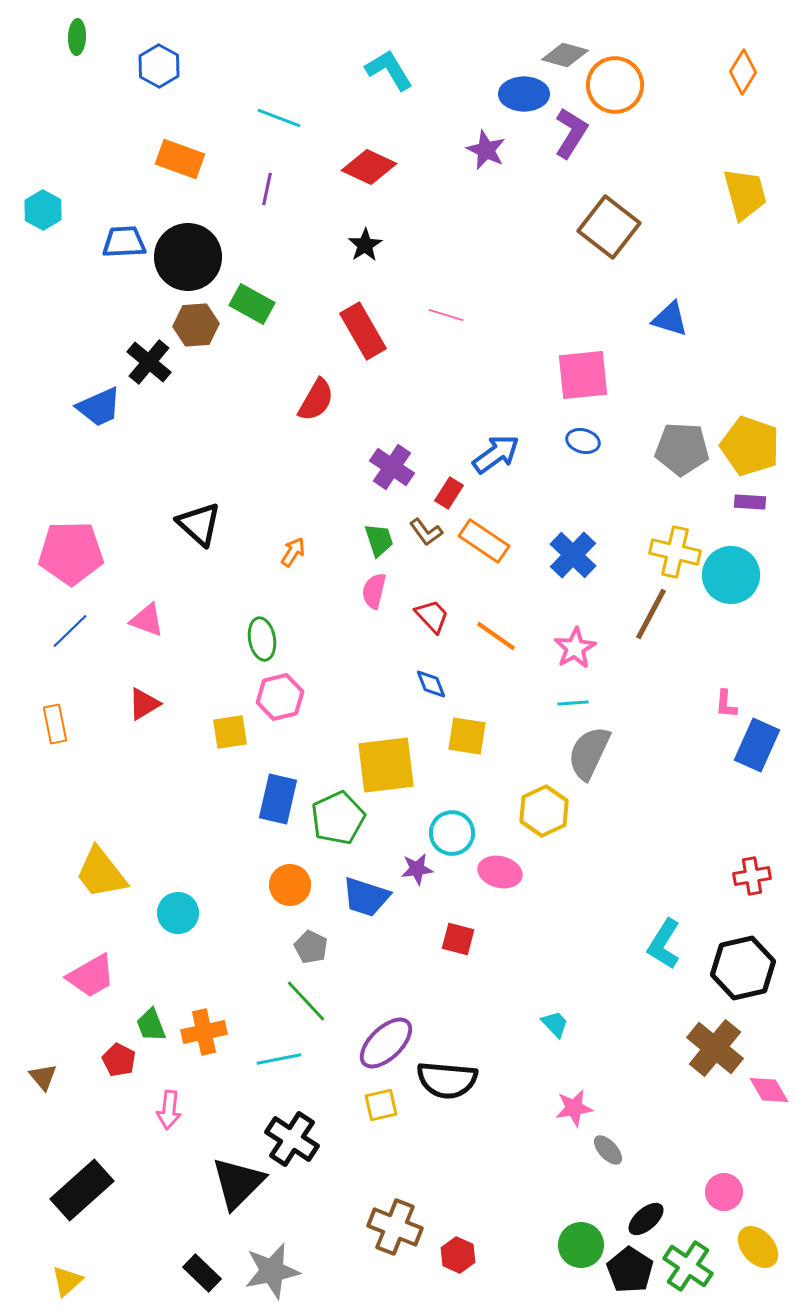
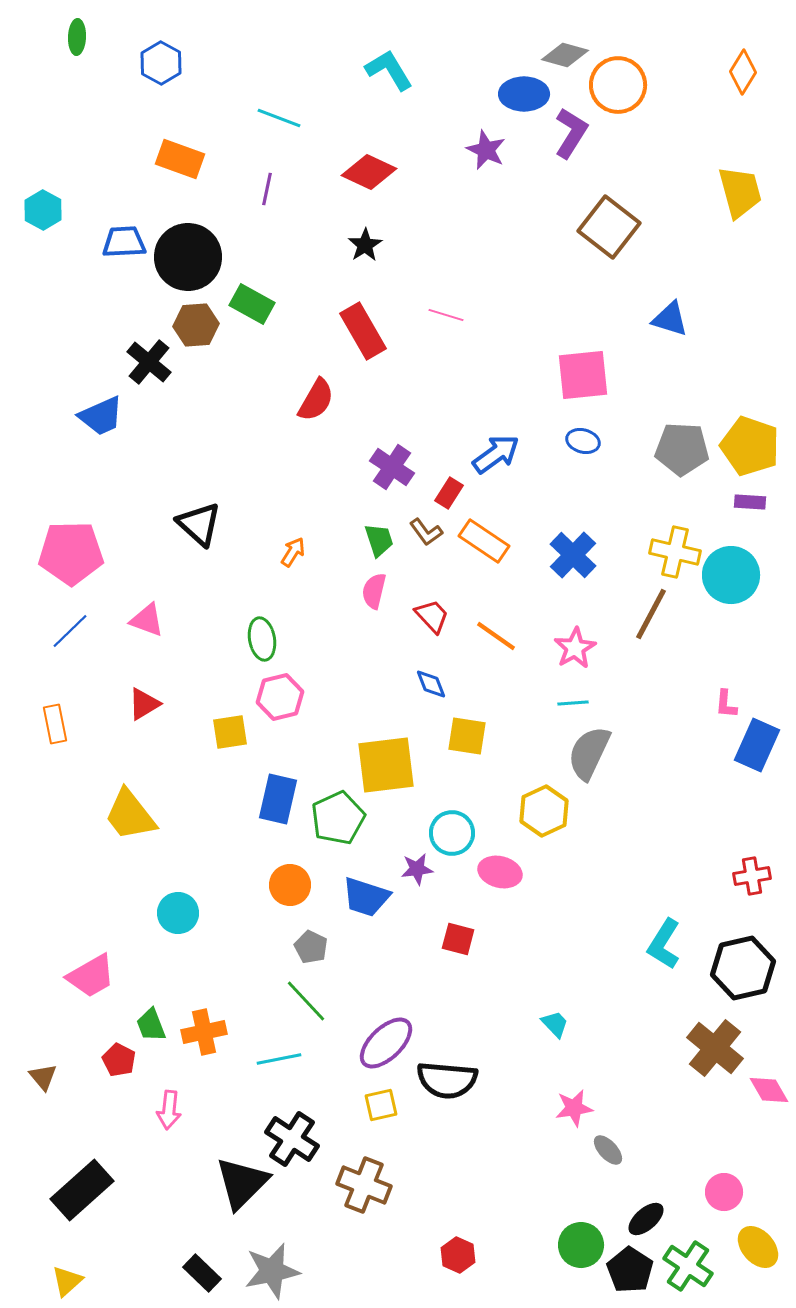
blue hexagon at (159, 66): moved 2 px right, 3 px up
orange circle at (615, 85): moved 3 px right
red diamond at (369, 167): moved 5 px down
yellow trapezoid at (745, 194): moved 5 px left, 2 px up
blue trapezoid at (99, 407): moved 2 px right, 9 px down
yellow trapezoid at (101, 873): moved 29 px right, 58 px up
black triangle at (238, 1183): moved 4 px right
brown cross at (395, 1227): moved 31 px left, 42 px up
